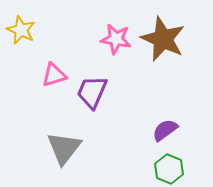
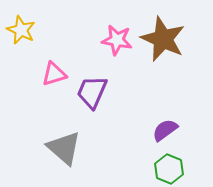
pink star: moved 1 px right, 1 px down
pink triangle: moved 1 px up
gray triangle: rotated 27 degrees counterclockwise
